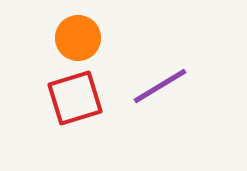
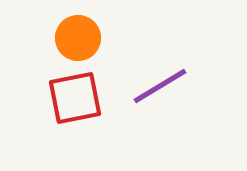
red square: rotated 6 degrees clockwise
